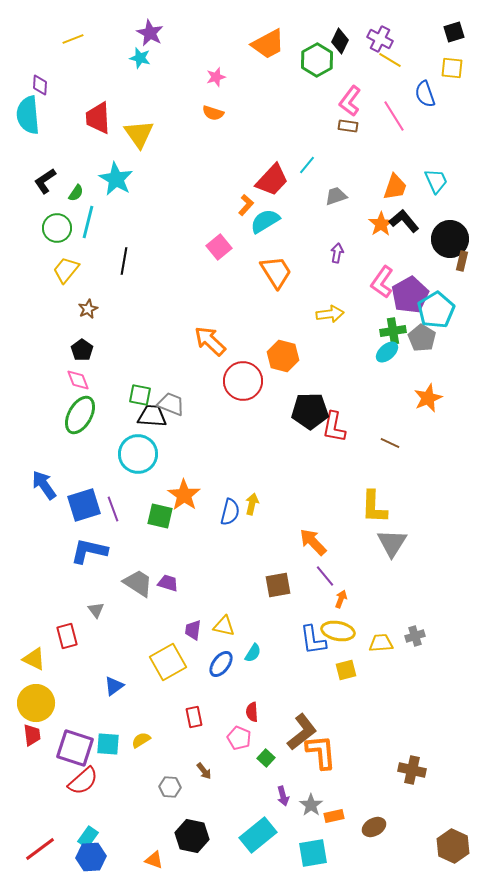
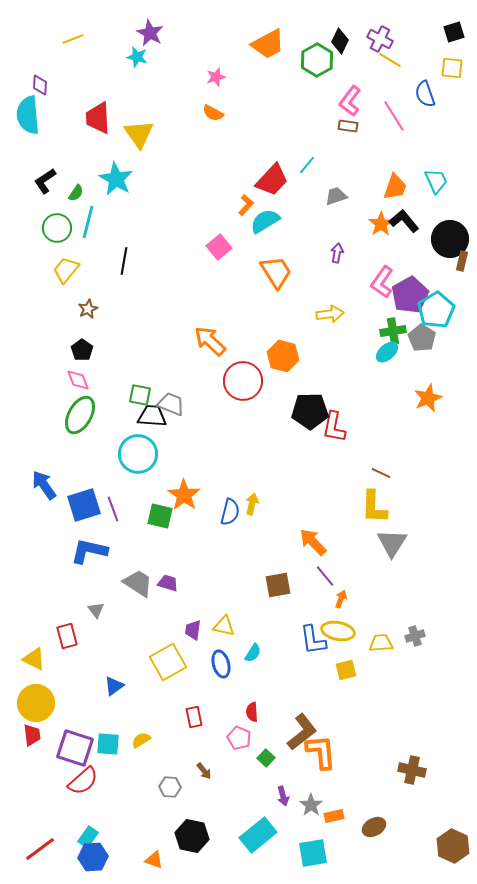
cyan star at (140, 58): moved 3 px left, 1 px up
orange semicircle at (213, 113): rotated 10 degrees clockwise
brown line at (390, 443): moved 9 px left, 30 px down
blue ellipse at (221, 664): rotated 52 degrees counterclockwise
blue hexagon at (91, 857): moved 2 px right
